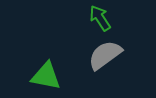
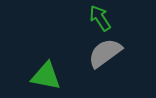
gray semicircle: moved 2 px up
